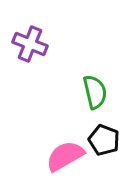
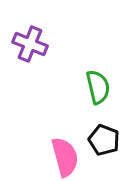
green semicircle: moved 3 px right, 5 px up
pink semicircle: moved 1 px down; rotated 105 degrees clockwise
